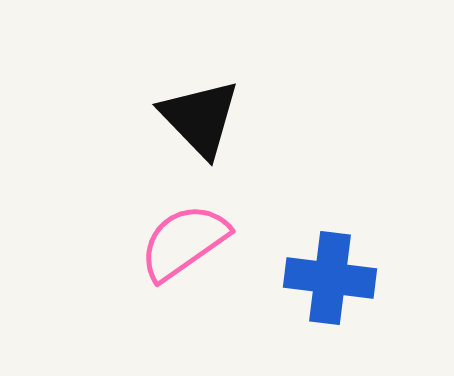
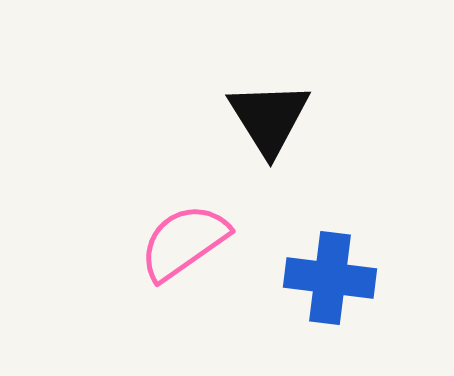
black triangle: moved 69 px right; rotated 12 degrees clockwise
